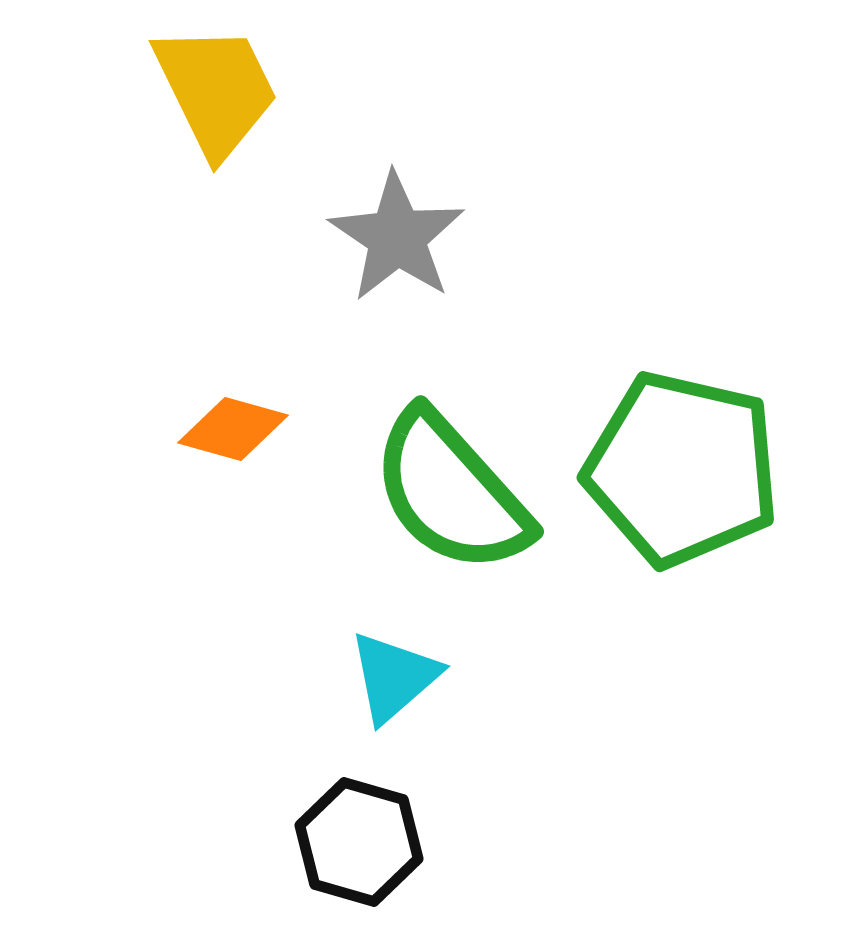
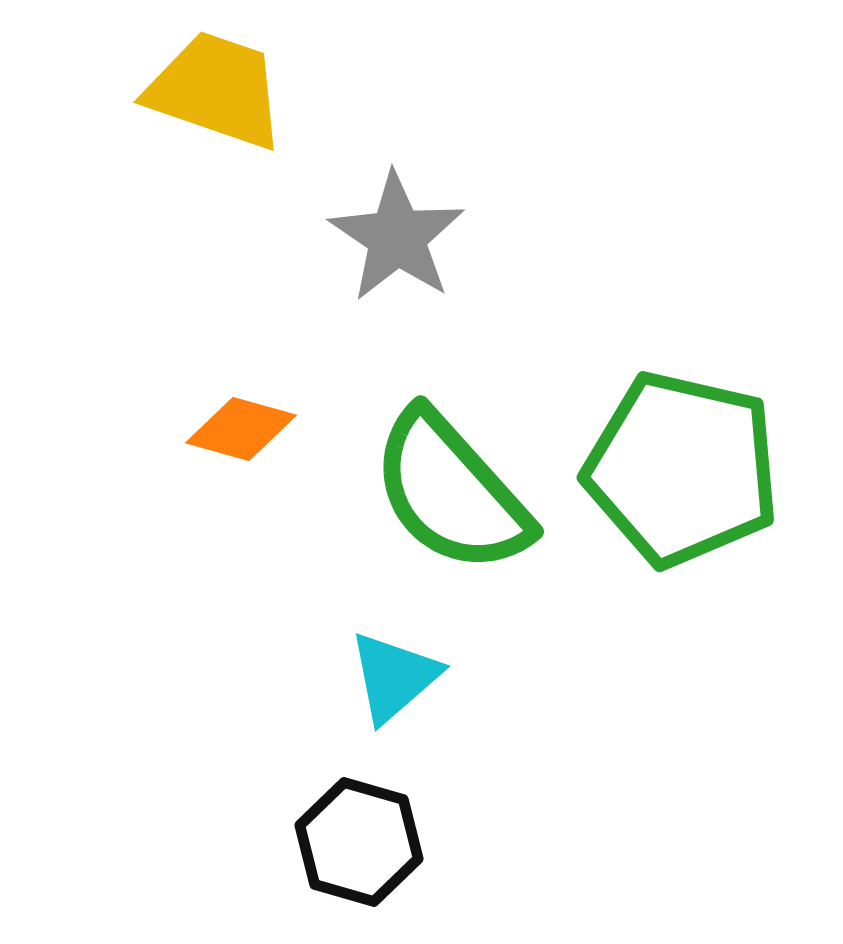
yellow trapezoid: rotated 45 degrees counterclockwise
orange diamond: moved 8 px right
